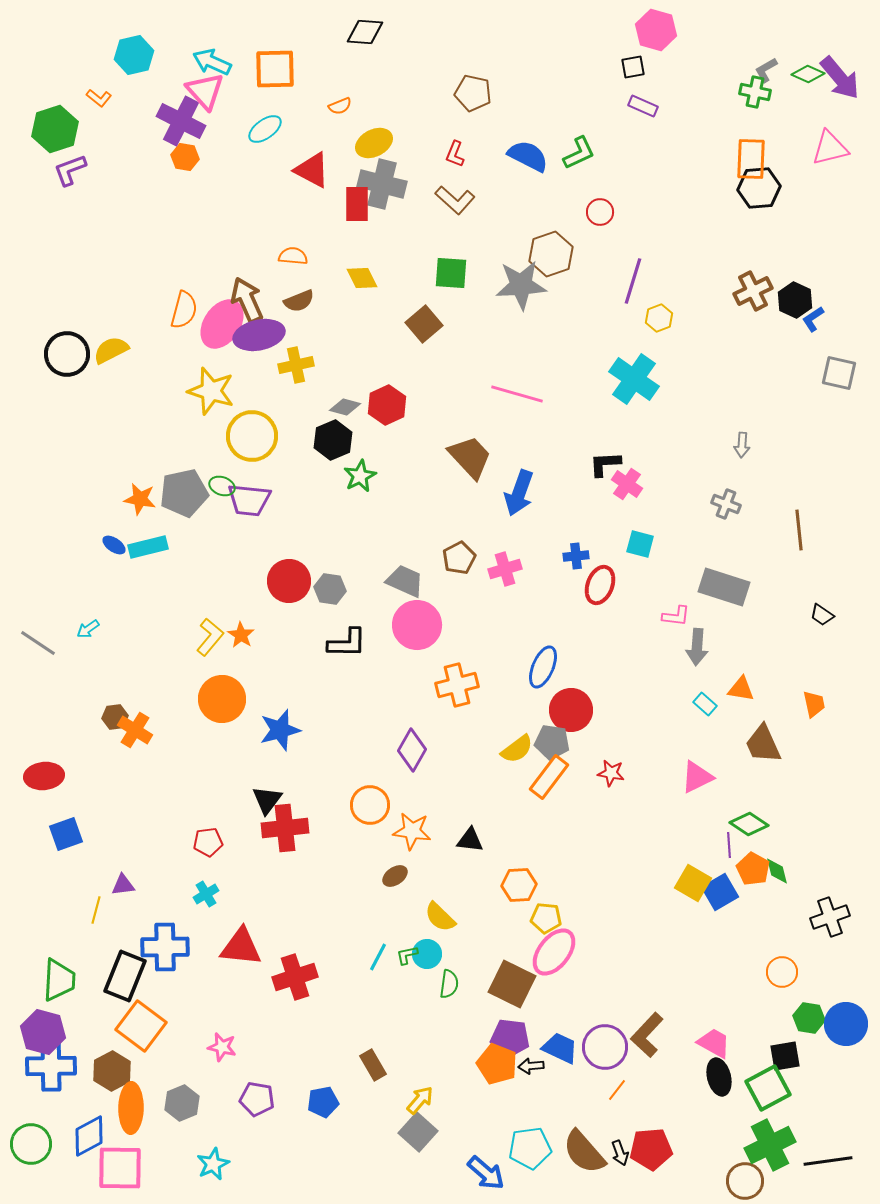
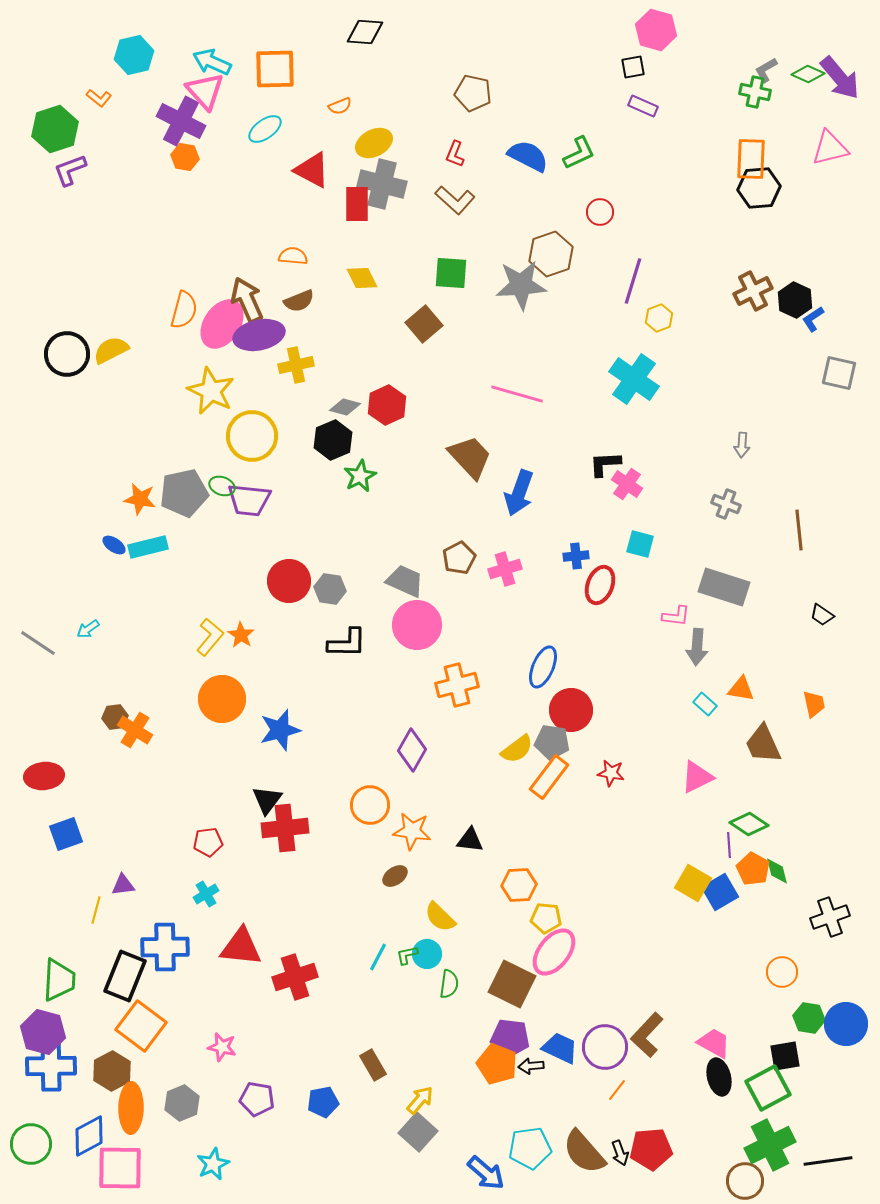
yellow star at (211, 391): rotated 9 degrees clockwise
